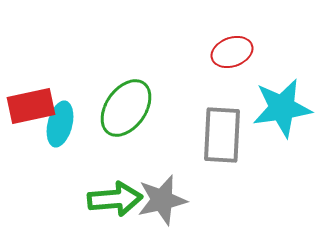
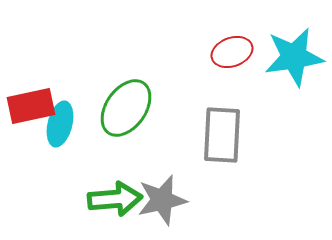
cyan star: moved 12 px right, 51 px up
